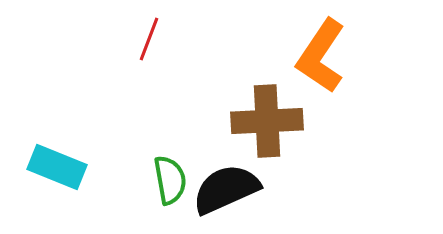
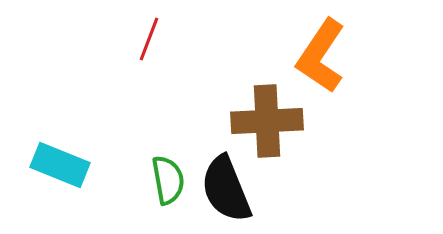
cyan rectangle: moved 3 px right, 2 px up
green semicircle: moved 2 px left
black semicircle: rotated 88 degrees counterclockwise
